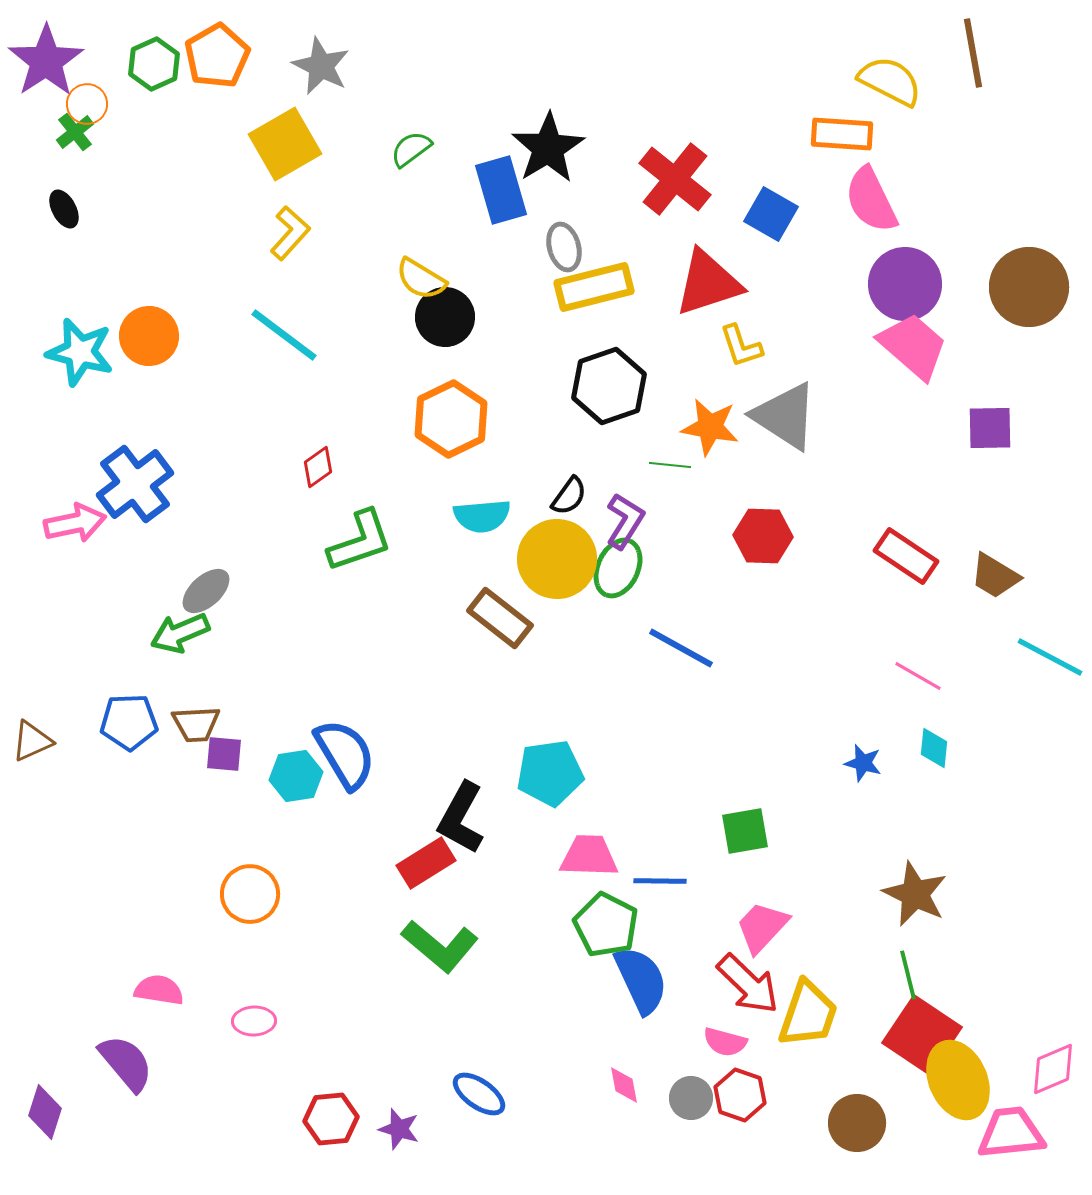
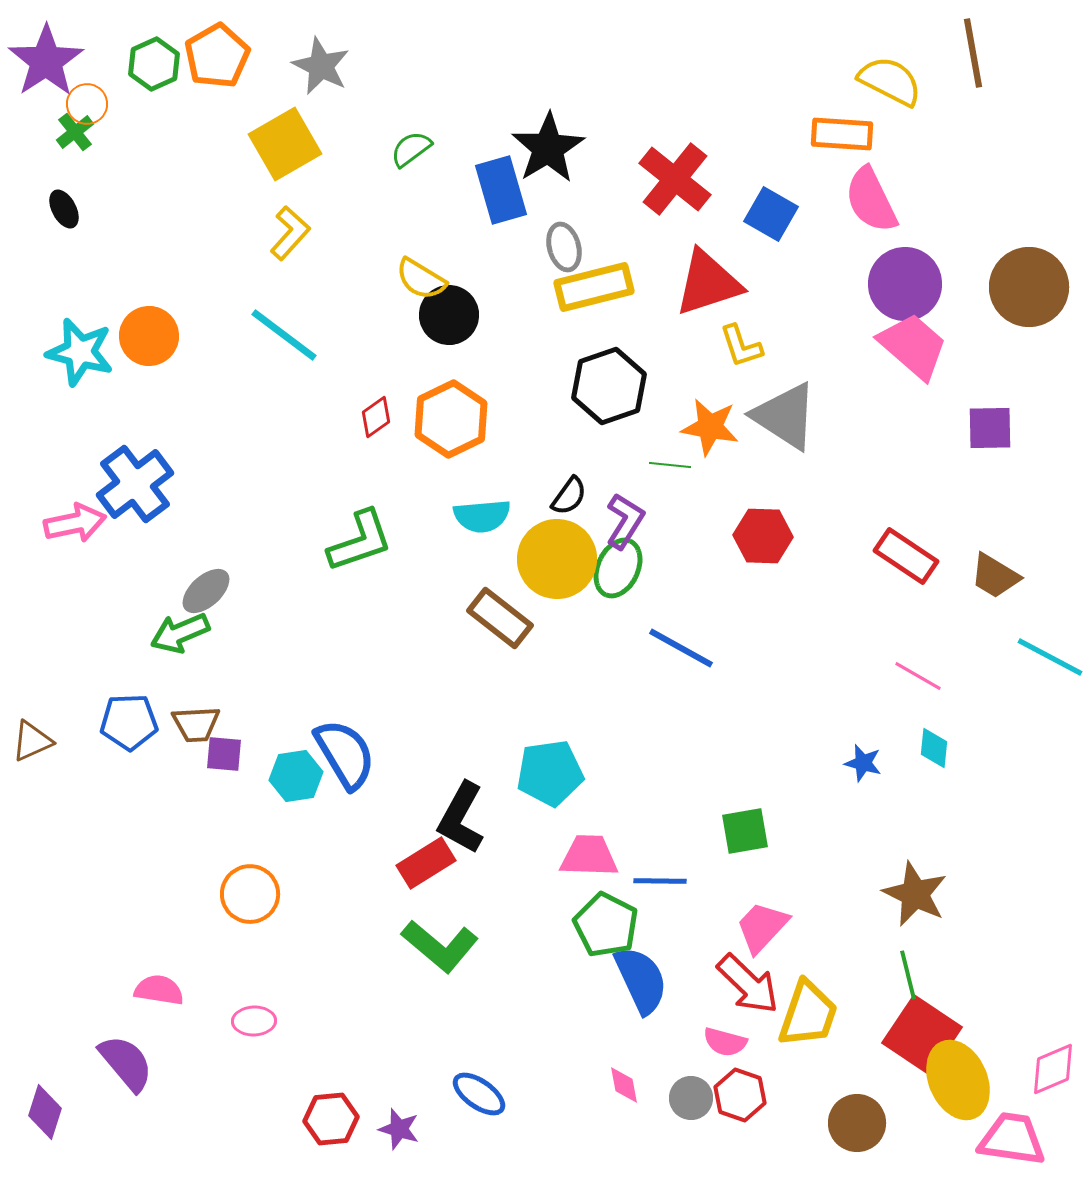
black circle at (445, 317): moved 4 px right, 2 px up
red diamond at (318, 467): moved 58 px right, 50 px up
pink trapezoid at (1011, 1133): moved 1 px right, 6 px down; rotated 14 degrees clockwise
